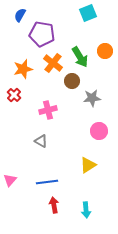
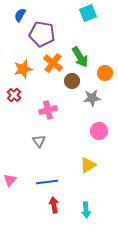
orange circle: moved 22 px down
gray triangle: moved 2 px left; rotated 24 degrees clockwise
